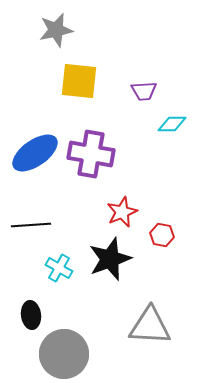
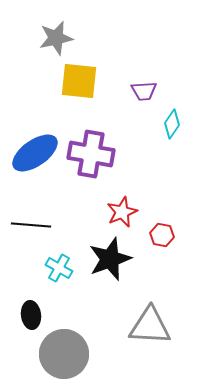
gray star: moved 8 px down
cyan diamond: rotated 56 degrees counterclockwise
black line: rotated 9 degrees clockwise
